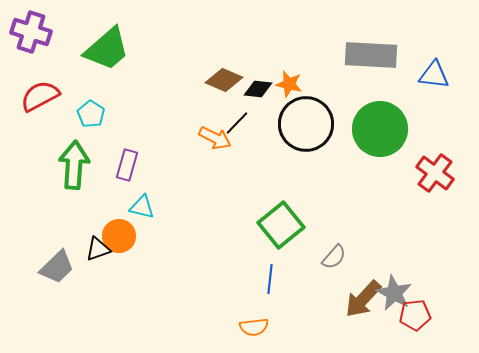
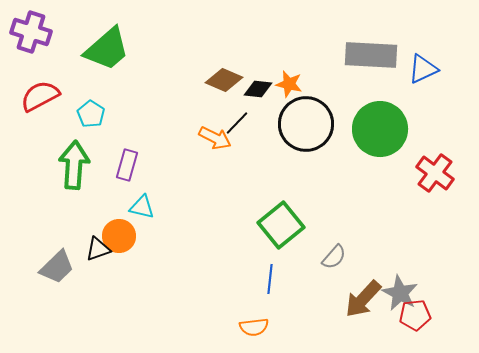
blue triangle: moved 11 px left, 6 px up; rotated 32 degrees counterclockwise
gray star: moved 6 px right
